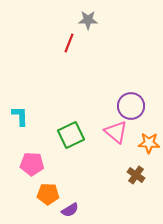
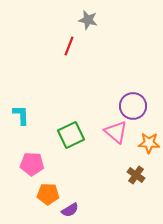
gray star: rotated 12 degrees clockwise
red line: moved 3 px down
purple circle: moved 2 px right
cyan L-shape: moved 1 px right, 1 px up
